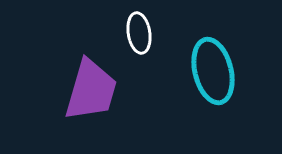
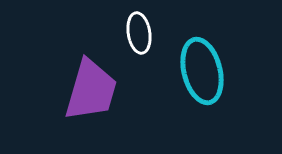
cyan ellipse: moved 11 px left
